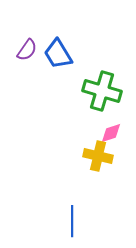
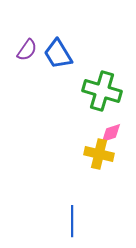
yellow cross: moved 1 px right, 2 px up
